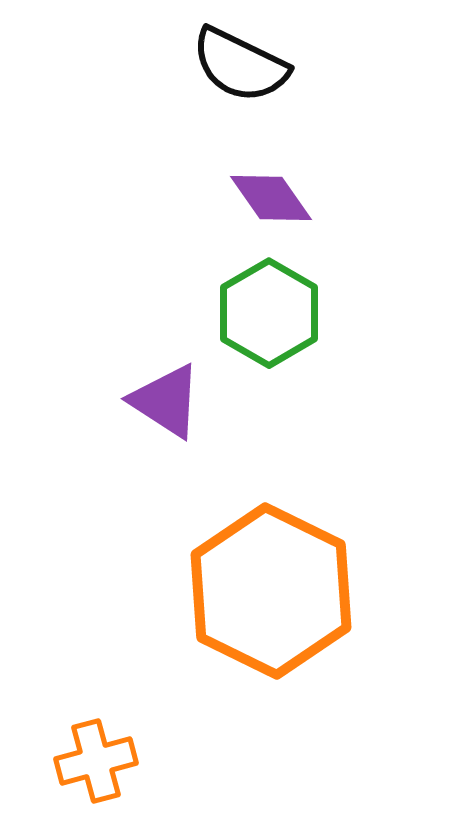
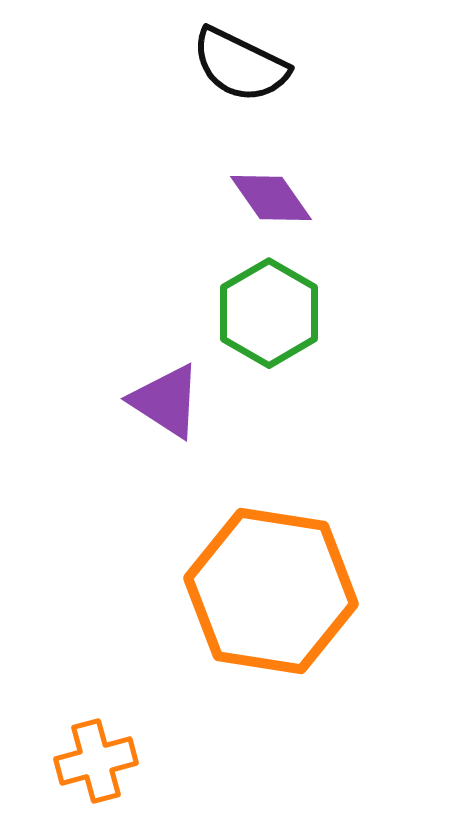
orange hexagon: rotated 17 degrees counterclockwise
